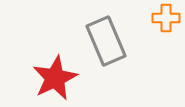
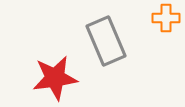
red star: rotated 18 degrees clockwise
